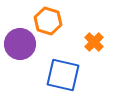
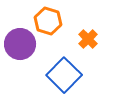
orange cross: moved 6 px left, 3 px up
blue square: moved 1 px right; rotated 32 degrees clockwise
